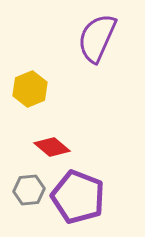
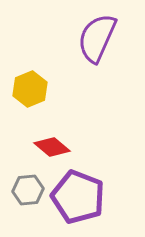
gray hexagon: moved 1 px left
